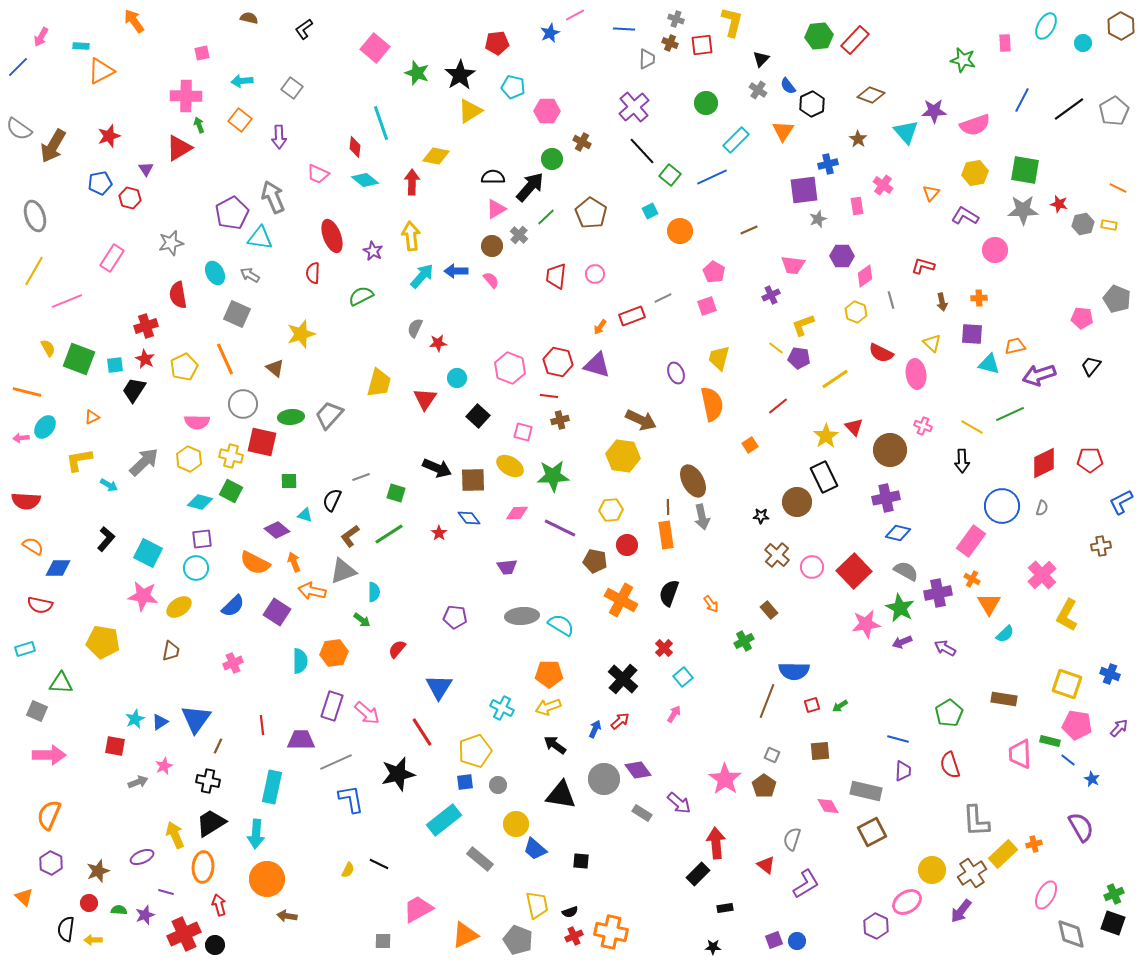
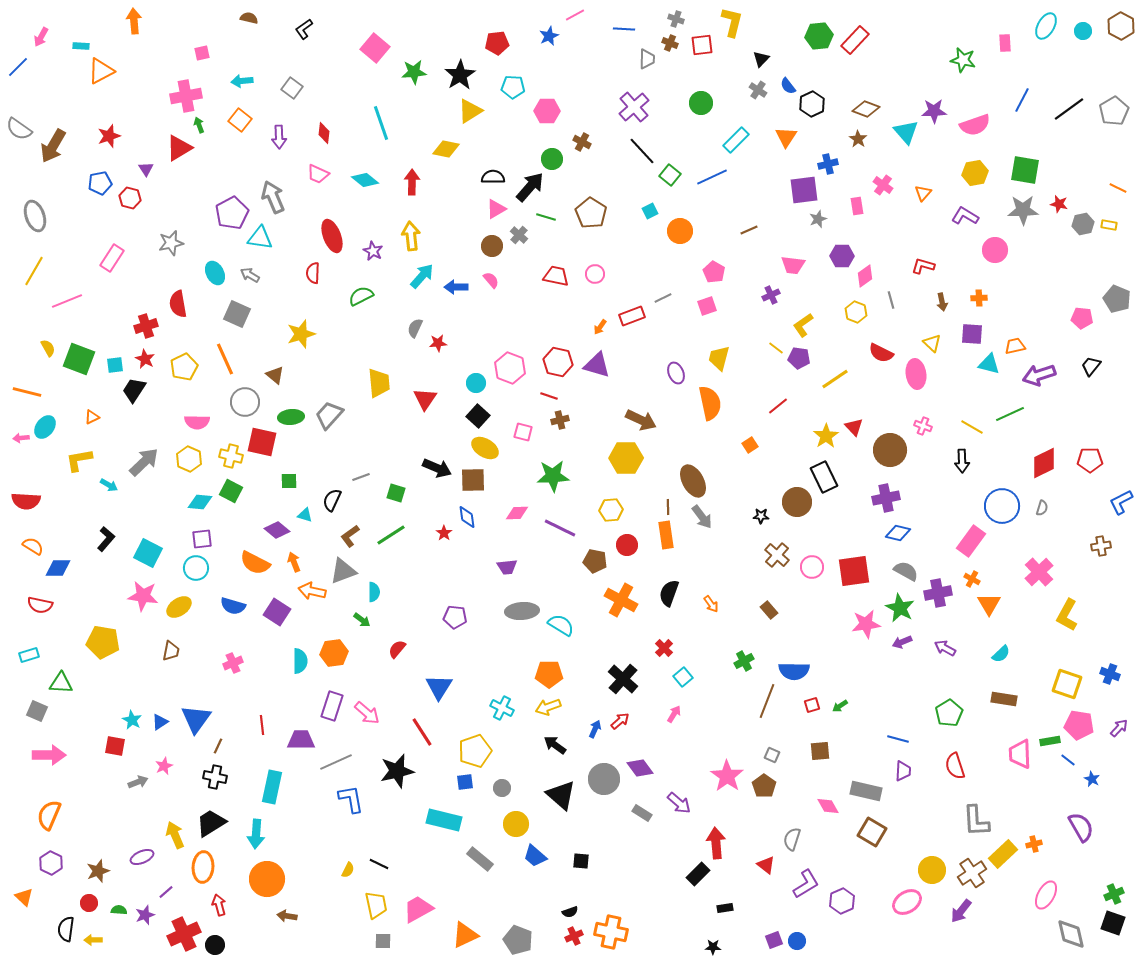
orange arrow at (134, 21): rotated 30 degrees clockwise
blue star at (550, 33): moved 1 px left, 3 px down
cyan circle at (1083, 43): moved 12 px up
green star at (417, 73): moved 3 px left, 1 px up; rotated 25 degrees counterclockwise
cyan pentagon at (513, 87): rotated 10 degrees counterclockwise
brown diamond at (871, 95): moved 5 px left, 14 px down
pink cross at (186, 96): rotated 12 degrees counterclockwise
green circle at (706, 103): moved 5 px left
orange triangle at (783, 131): moved 3 px right, 6 px down
red diamond at (355, 147): moved 31 px left, 14 px up
yellow diamond at (436, 156): moved 10 px right, 7 px up
orange triangle at (931, 193): moved 8 px left
green line at (546, 217): rotated 60 degrees clockwise
blue arrow at (456, 271): moved 16 px down
red trapezoid at (556, 276): rotated 96 degrees clockwise
red semicircle at (178, 295): moved 9 px down
yellow L-shape at (803, 325): rotated 15 degrees counterclockwise
brown triangle at (275, 368): moved 7 px down
cyan circle at (457, 378): moved 19 px right, 5 px down
yellow trapezoid at (379, 383): rotated 20 degrees counterclockwise
red line at (549, 396): rotated 12 degrees clockwise
gray circle at (243, 404): moved 2 px right, 2 px up
orange semicircle at (712, 404): moved 2 px left, 1 px up
yellow hexagon at (623, 456): moved 3 px right, 2 px down; rotated 8 degrees counterclockwise
yellow ellipse at (510, 466): moved 25 px left, 18 px up
cyan diamond at (200, 502): rotated 10 degrees counterclockwise
gray arrow at (702, 517): rotated 25 degrees counterclockwise
blue diamond at (469, 518): moved 2 px left, 1 px up; rotated 30 degrees clockwise
red star at (439, 533): moved 5 px right
green line at (389, 534): moved 2 px right, 1 px down
red square at (854, 571): rotated 36 degrees clockwise
pink cross at (1042, 575): moved 3 px left, 3 px up
blue semicircle at (233, 606): rotated 60 degrees clockwise
gray ellipse at (522, 616): moved 5 px up
cyan semicircle at (1005, 634): moved 4 px left, 20 px down
green cross at (744, 641): moved 20 px down
cyan rectangle at (25, 649): moved 4 px right, 6 px down
cyan star at (135, 719): moved 3 px left, 1 px down; rotated 18 degrees counterclockwise
pink pentagon at (1077, 725): moved 2 px right
green rectangle at (1050, 741): rotated 24 degrees counterclockwise
red semicircle at (950, 765): moved 5 px right, 1 px down
purple diamond at (638, 770): moved 2 px right, 2 px up
black star at (398, 774): moved 1 px left, 3 px up
pink star at (725, 779): moved 2 px right, 3 px up
black cross at (208, 781): moved 7 px right, 4 px up
gray circle at (498, 785): moved 4 px right, 3 px down
black triangle at (561, 795): rotated 32 degrees clockwise
cyan rectangle at (444, 820): rotated 52 degrees clockwise
brown square at (872, 832): rotated 32 degrees counterclockwise
blue trapezoid at (535, 849): moved 7 px down
purple line at (166, 892): rotated 56 degrees counterclockwise
yellow trapezoid at (537, 905): moved 161 px left
purple hexagon at (876, 926): moved 34 px left, 25 px up; rotated 10 degrees clockwise
